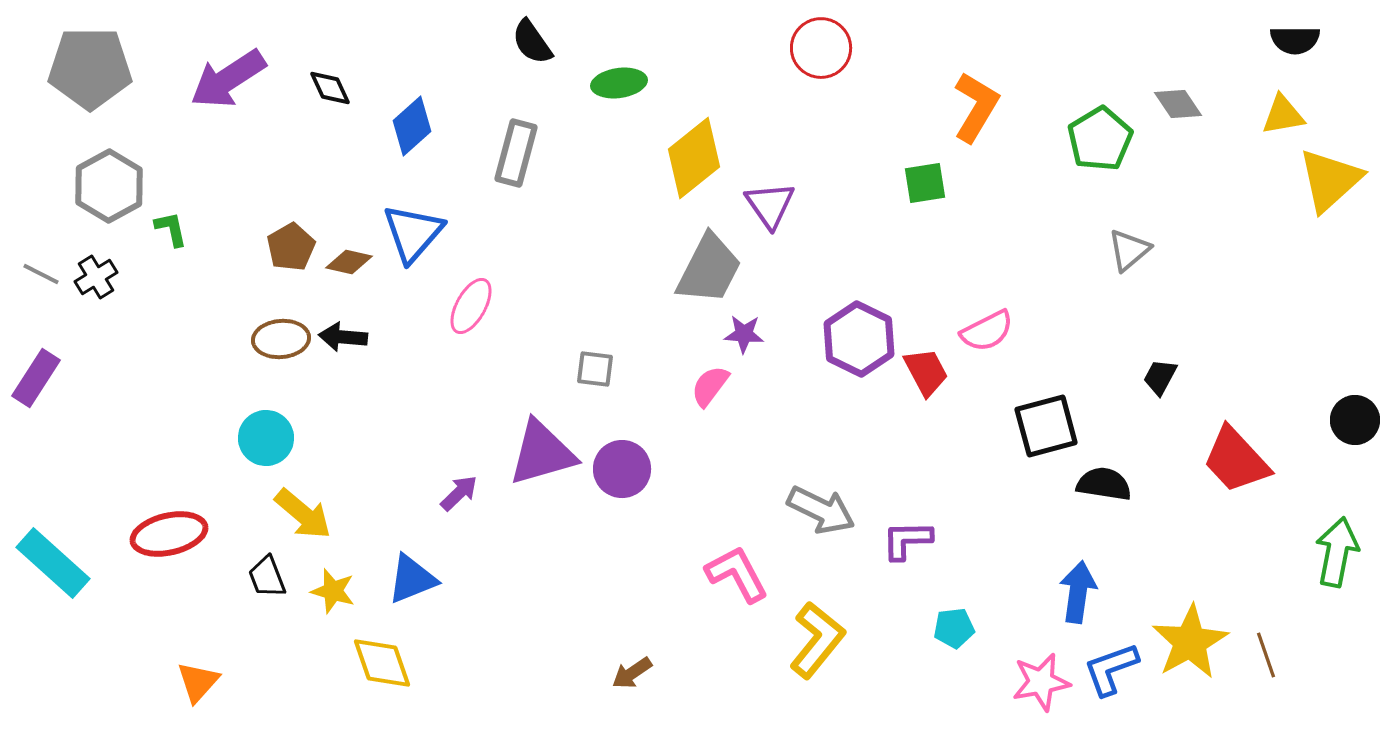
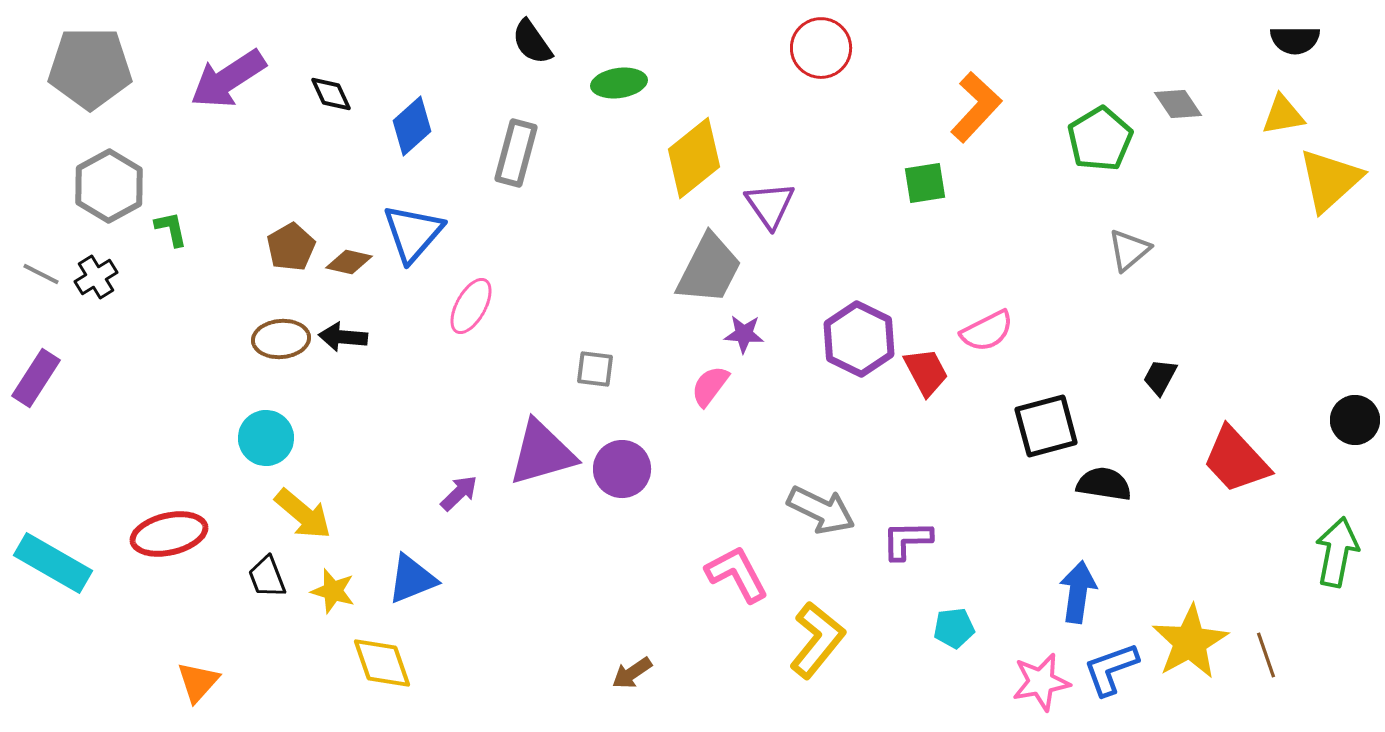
black diamond at (330, 88): moved 1 px right, 6 px down
orange L-shape at (976, 107): rotated 12 degrees clockwise
cyan rectangle at (53, 563): rotated 12 degrees counterclockwise
